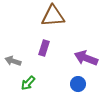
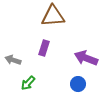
gray arrow: moved 1 px up
